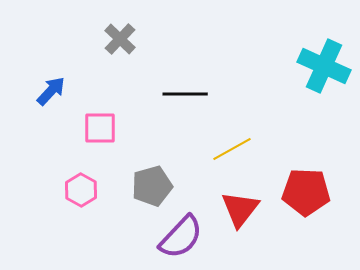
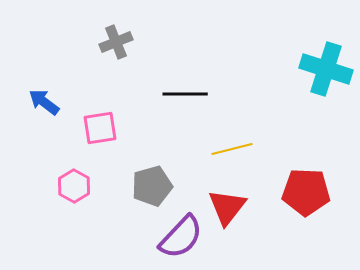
gray cross: moved 4 px left, 3 px down; rotated 24 degrees clockwise
cyan cross: moved 2 px right, 3 px down; rotated 6 degrees counterclockwise
blue arrow: moved 7 px left, 11 px down; rotated 96 degrees counterclockwise
pink square: rotated 9 degrees counterclockwise
yellow line: rotated 15 degrees clockwise
pink hexagon: moved 7 px left, 4 px up
red triangle: moved 13 px left, 2 px up
